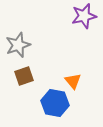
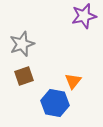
gray star: moved 4 px right, 1 px up
orange triangle: rotated 18 degrees clockwise
